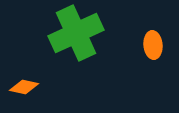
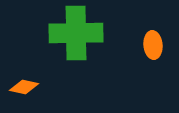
green cross: rotated 24 degrees clockwise
